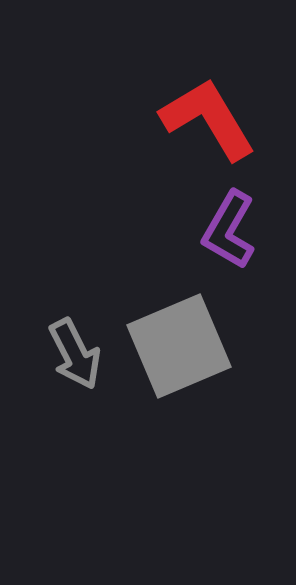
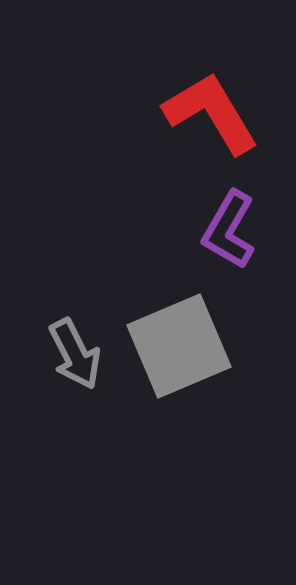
red L-shape: moved 3 px right, 6 px up
